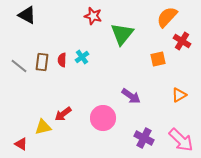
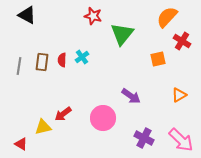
gray line: rotated 60 degrees clockwise
